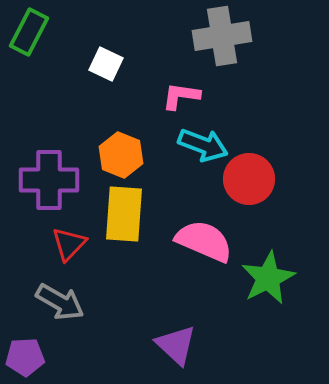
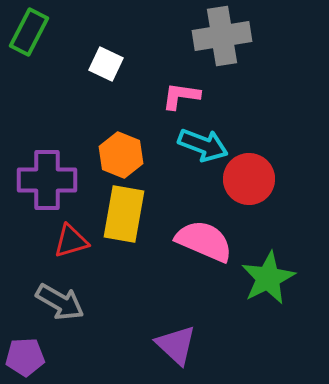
purple cross: moved 2 px left
yellow rectangle: rotated 6 degrees clockwise
red triangle: moved 2 px right, 3 px up; rotated 30 degrees clockwise
